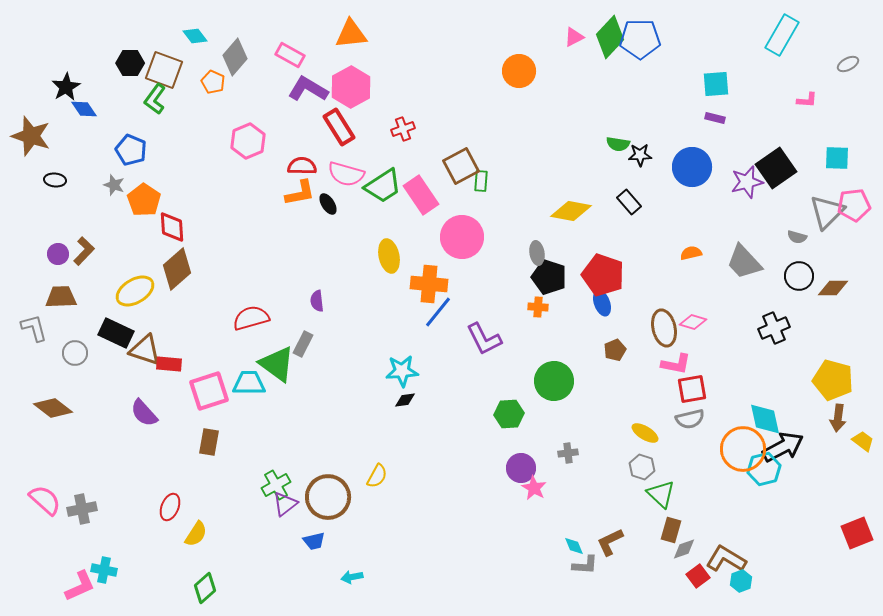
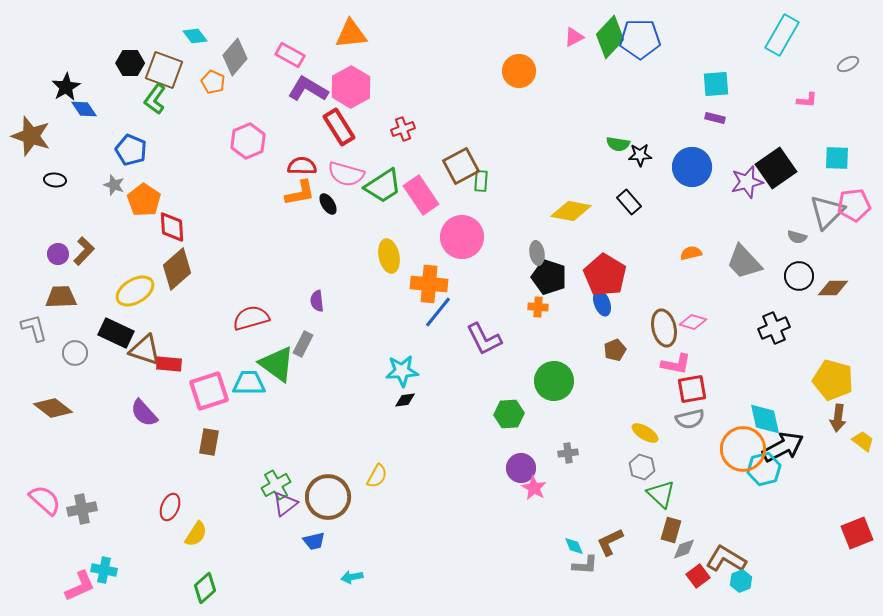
red pentagon at (603, 275): moved 2 px right; rotated 12 degrees clockwise
